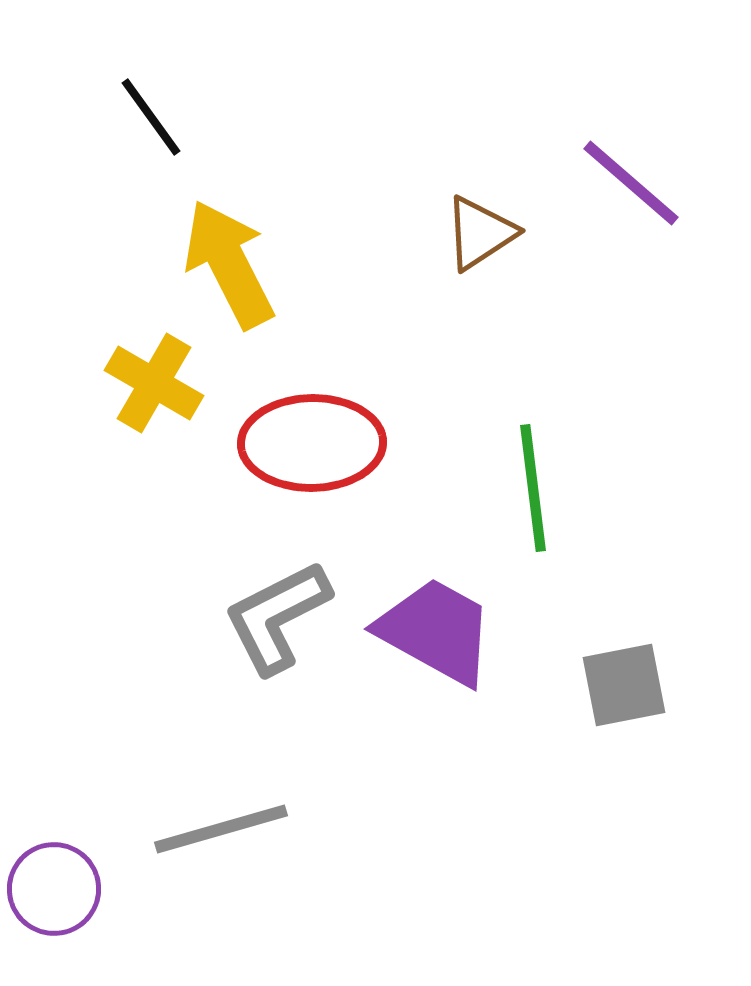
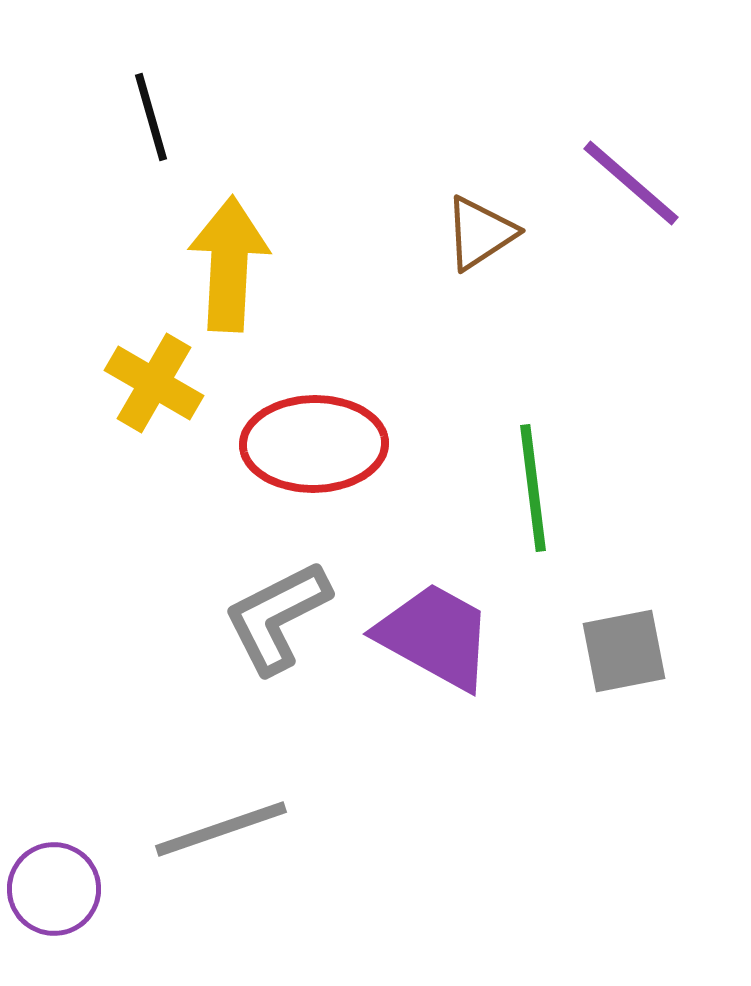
black line: rotated 20 degrees clockwise
yellow arrow: rotated 30 degrees clockwise
red ellipse: moved 2 px right, 1 px down
purple trapezoid: moved 1 px left, 5 px down
gray square: moved 34 px up
gray line: rotated 3 degrees counterclockwise
